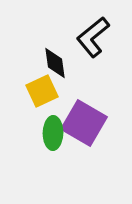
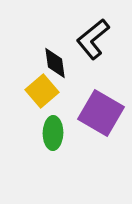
black L-shape: moved 2 px down
yellow square: rotated 16 degrees counterclockwise
purple square: moved 17 px right, 10 px up
